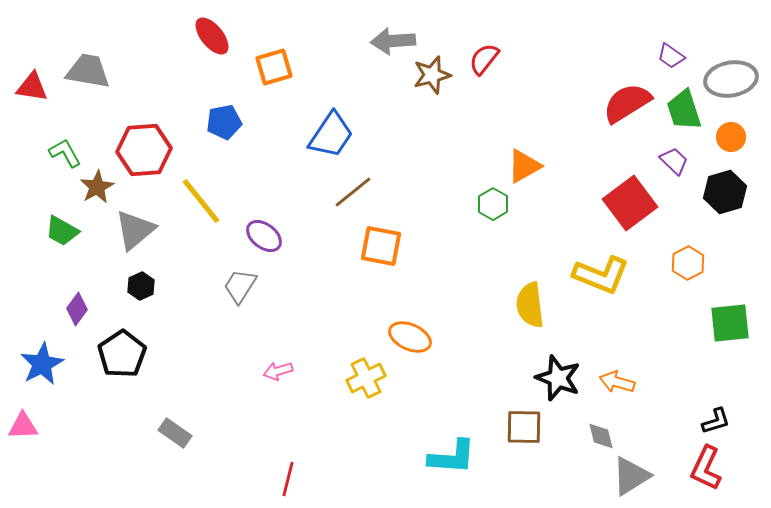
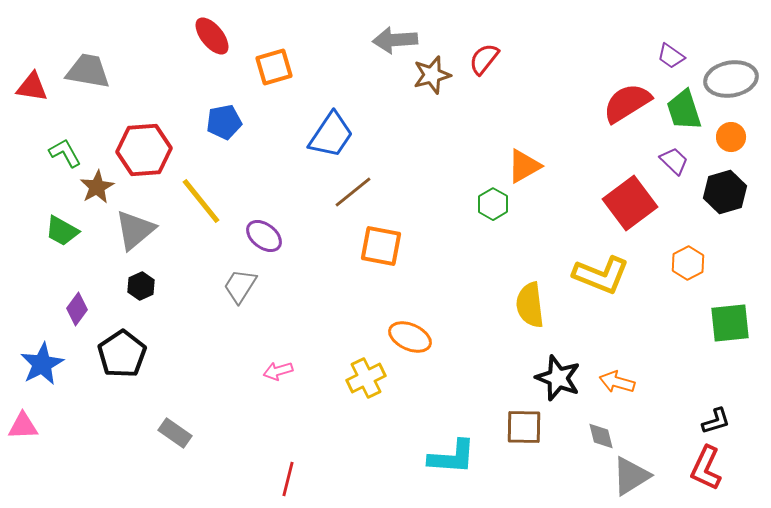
gray arrow at (393, 41): moved 2 px right, 1 px up
